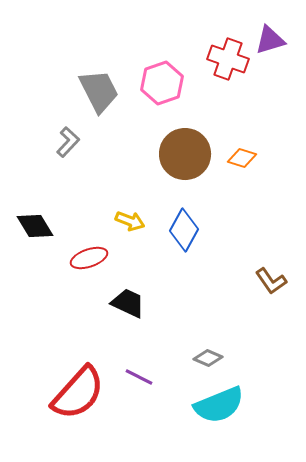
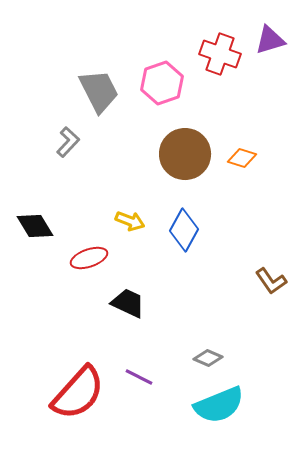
red cross: moved 8 px left, 5 px up
